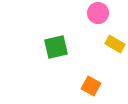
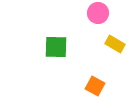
green square: rotated 15 degrees clockwise
orange square: moved 4 px right
